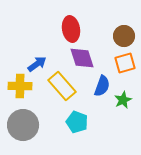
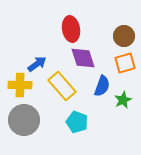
purple diamond: moved 1 px right
yellow cross: moved 1 px up
gray circle: moved 1 px right, 5 px up
